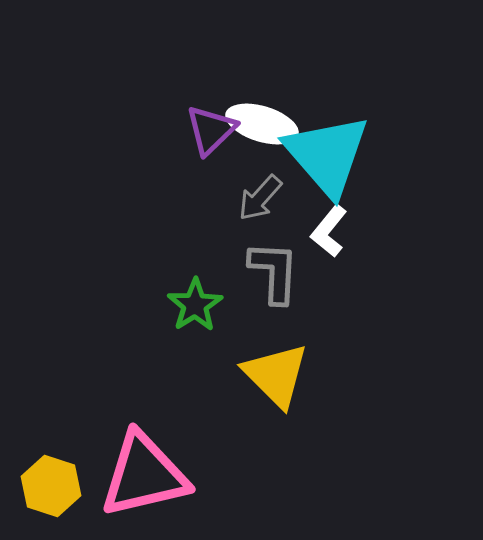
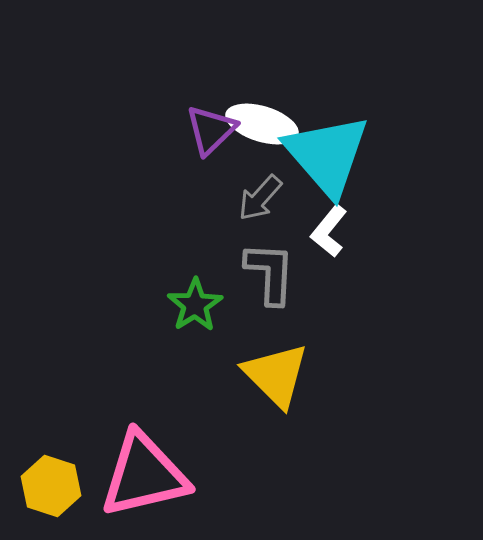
gray L-shape: moved 4 px left, 1 px down
